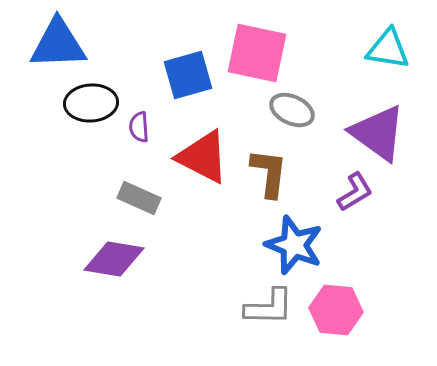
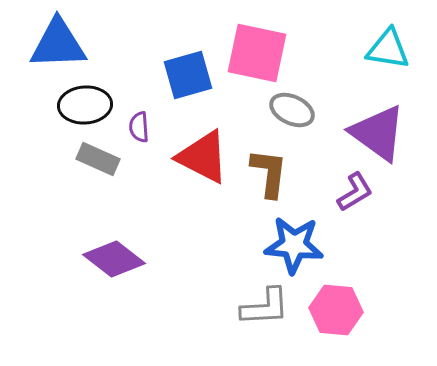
black ellipse: moved 6 px left, 2 px down
gray rectangle: moved 41 px left, 39 px up
blue star: rotated 16 degrees counterclockwise
purple diamond: rotated 28 degrees clockwise
gray L-shape: moved 4 px left; rotated 4 degrees counterclockwise
